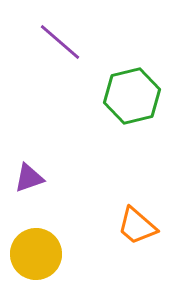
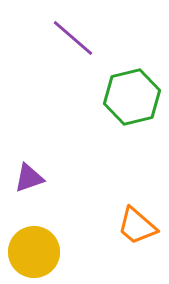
purple line: moved 13 px right, 4 px up
green hexagon: moved 1 px down
yellow circle: moved 2 px left, 2 px up
